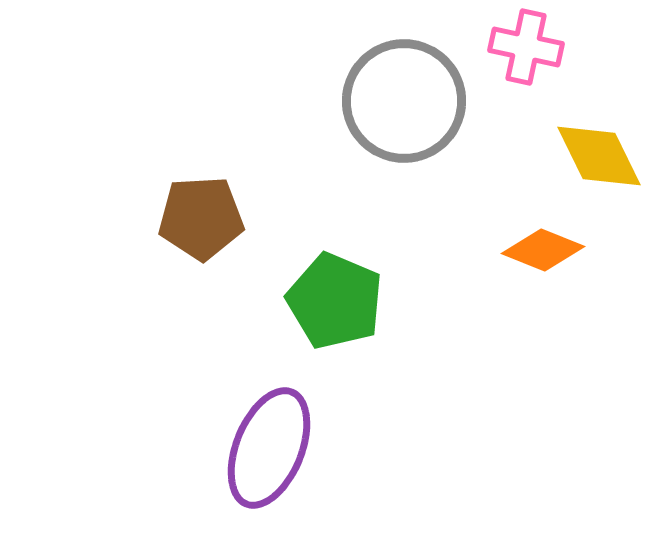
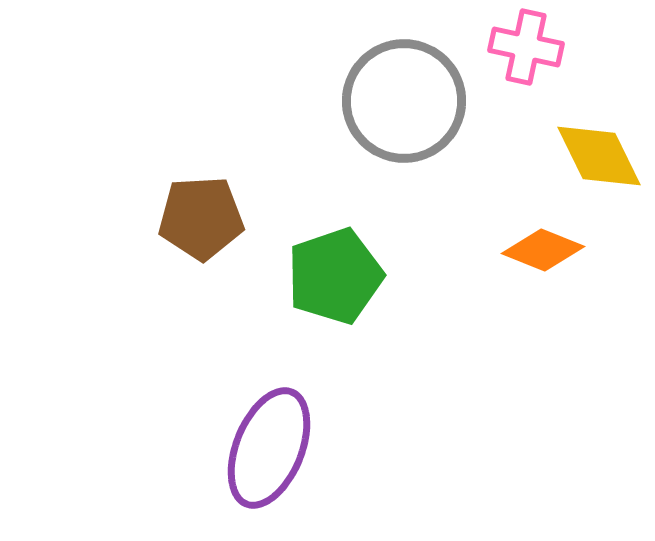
green pentagon: moved 25 px up; rotated 30 degrees clockwise
